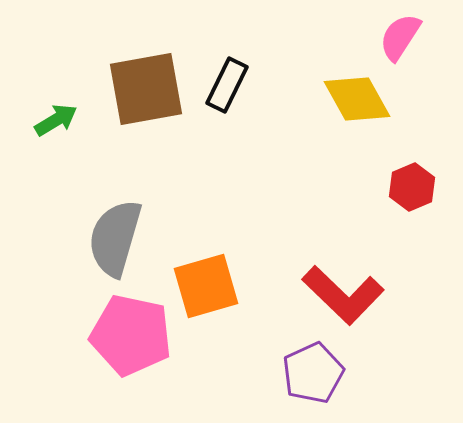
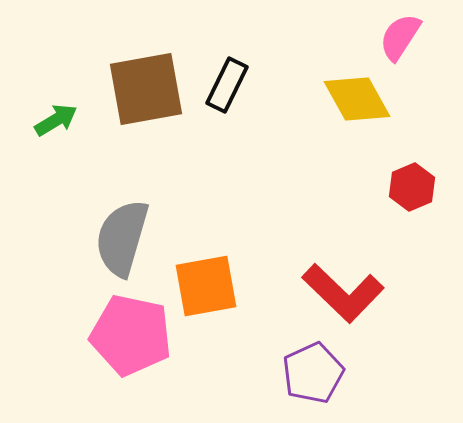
gray semicircle: moved 7 px right
orange square: rotated 6 degrees clockwise
red L-shape: moved 2 px up
